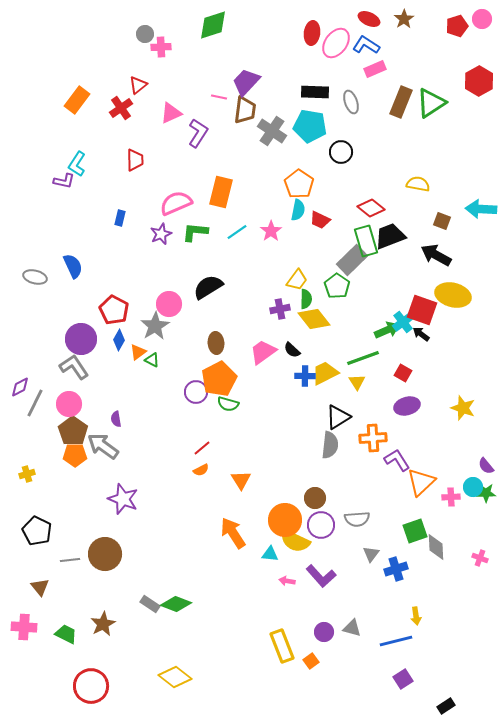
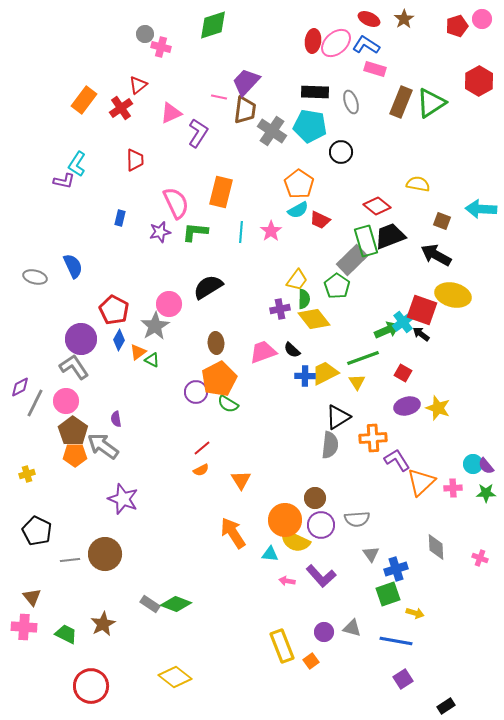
red ellipse at (312, 33): moved 1 px right, 8 px down
pink ellipse at (336, 43): rotated 12 degrees clockwise
pink cross at (161, 47): rotated 18 degrees clockwise
pink rectangle at (375, 69): rotated 40 degrees clockwise
orange rectangle at (77, 100): moved 7 px right
pink semicircle at (176, 203): rotated 88 degrees clockwise
red diamond at (371, 208): moved 6 px right, 2 px up
cyan semicircle at (298, 210): rotated 50 degrees clockwise
cyan line at (237, 232): moved 4 px right; rotated 50 degrees counterclockwise
purple star at (161, 234): moved 1 px left, 2 px up; rotated 10 degrees clockwise
green semicircle at (306, 299): moved 2 px left
pink trapezoid at (263, 352): rotated 16 degrees clockwise
pink circle at (69, 404): moved 3 px left, 3 px up
green semicircle at (228, 404): rotated 15 degrees clockwise
yellow star at (463, 408): moved 25 px left
cyan circle at (473, 487): moved 23 px up
pink cross at (451, 497): moved 2 px right, 9 px up
green square at (415, 531): moved 27 px left, 63 px down
gray triangle at (371, 554): rotated 12 degrees counterclockwise
brown triangle at (40, 587): moved 8 px left, 10 px down
yellow arrow at (416, 616): moved 1 px left, 3 px up; rotated 66 degrees counterclockwise
blue line at (396, 641): rotated 24 degrees clockwise
